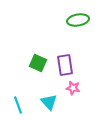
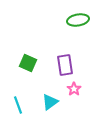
green square: moved 10 px left
pink star: moved 1 px right, 1 px down; rotated 24 degrees clockwise
cyan triangle: moved 1 px right; rotated 36 degrees clockwise
